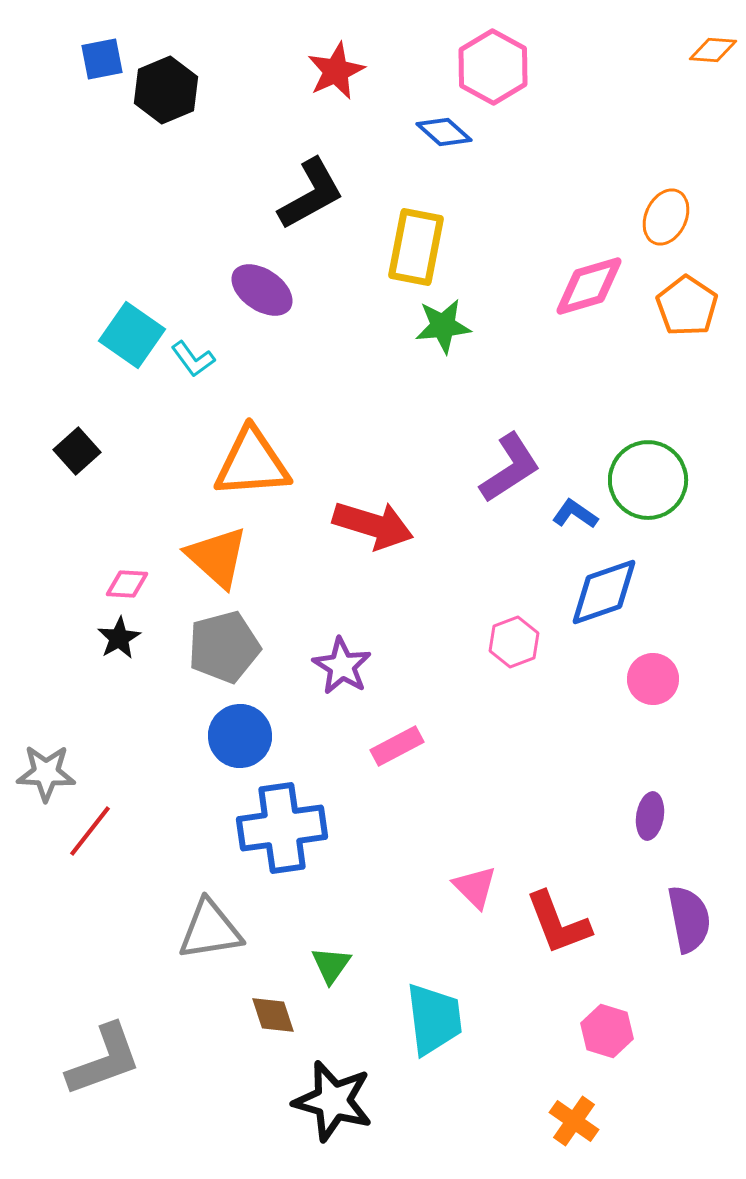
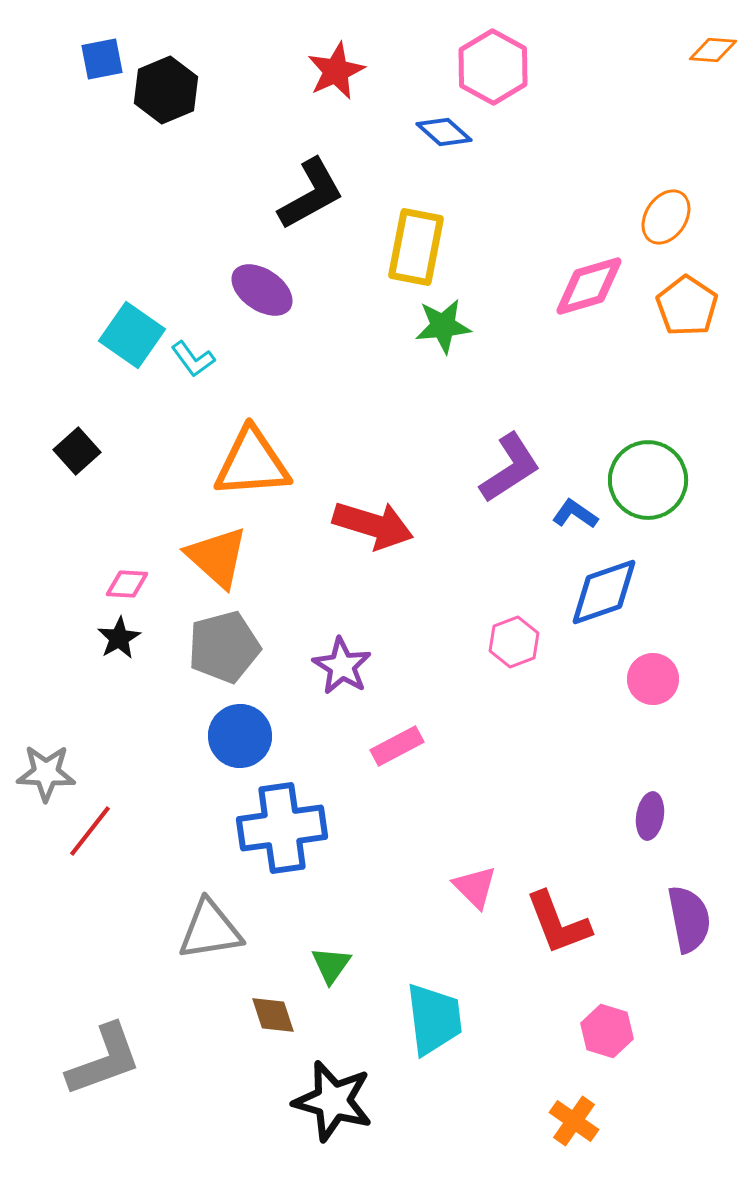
orange ellipse at (666, 217): rotated 8 degrees clockwise
